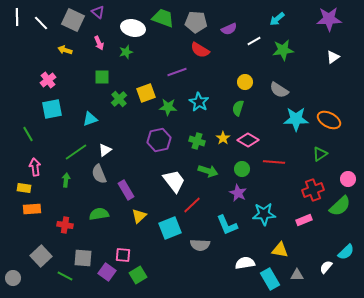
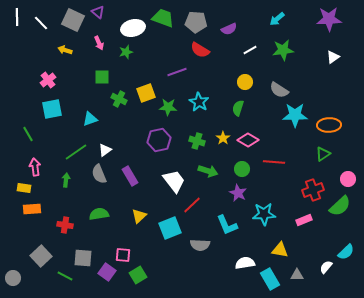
white ellipse at (133, 28): rotated 25 degrees counterclockwise
white line at (254, 41): moved 4 px left, 9 px down
green cross at (119, 99): rotated 21 degrees counterclockwise
cyan star at (296, 119): moved 1 px left, 4 px up
orange ellipse at (329, 120): moved 5 px down; rotated 30 degrees counterclockwise
green triangle at (320, 154): moved 3 px right
purple rectangle at (126, 190): moved 4 px right, 14 px up
